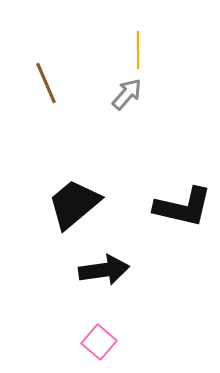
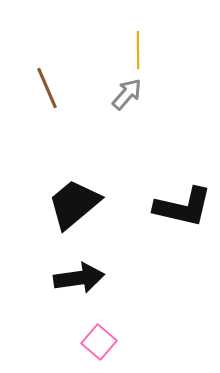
brown line: moved 1 px right, 5 px down
black arrow: moved 25 px left, 8 px down
